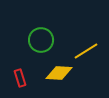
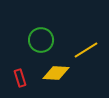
yellow line: moved 1 px up
yellow diamond: moved 3 px left
